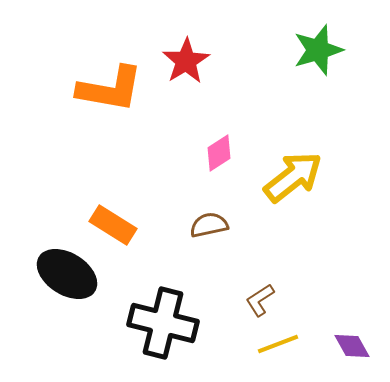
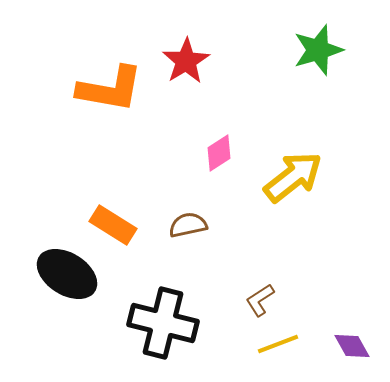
brown semicircle: moved 21 px left
